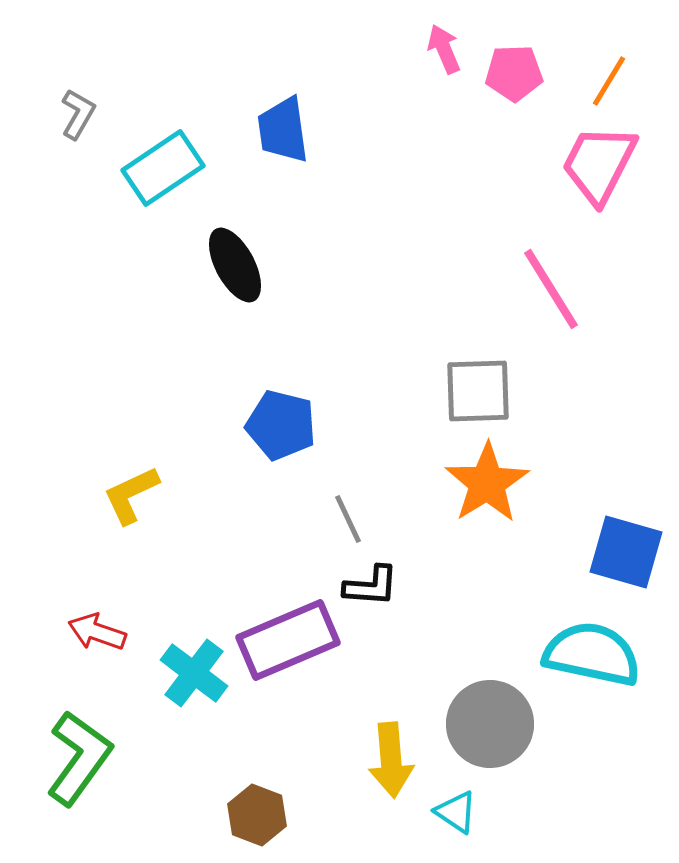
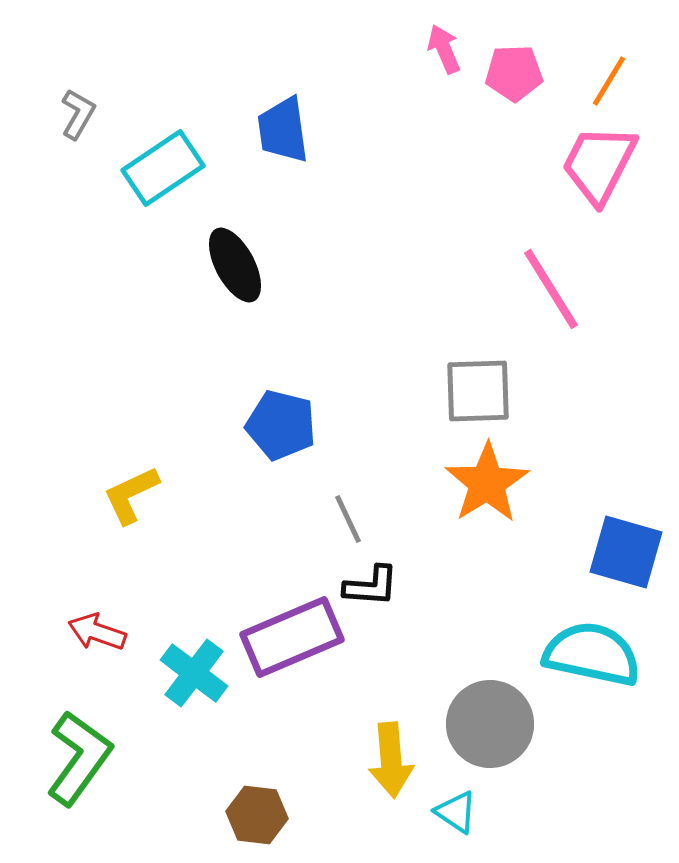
purple rectangle: moved 4 px right, 3 px up
brown hexagon: rotated 14 degrees counterclockwise
